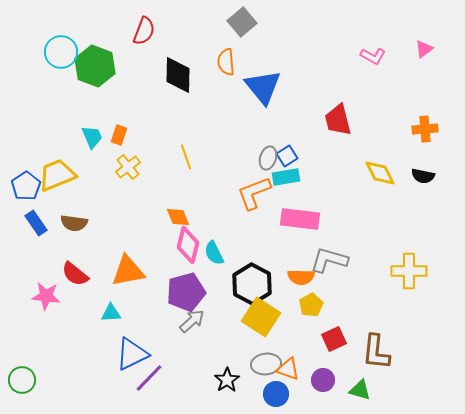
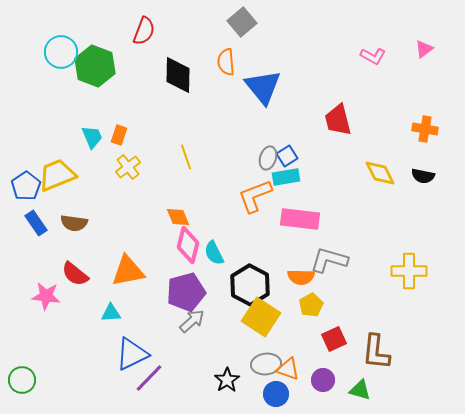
orange cross at (425, 129): rotated 15 degrees clockwise
orange L-shape at (254, 193): moved 1 px right, 3 px down
black hexagon at (252, 284): moved 2 px left, 1 px down
